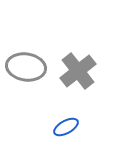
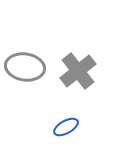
gray ellipse: moved 1 px left
